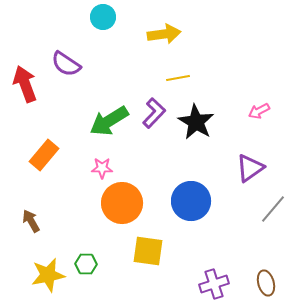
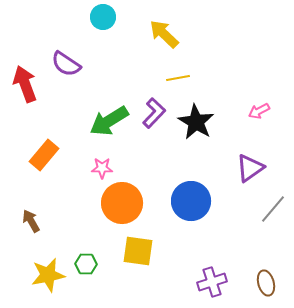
yellow arrow: rotated 128 degrees counterclockwise
yellow square: moved 10 px left
purple cross: moved 2 px left, 2 px up
